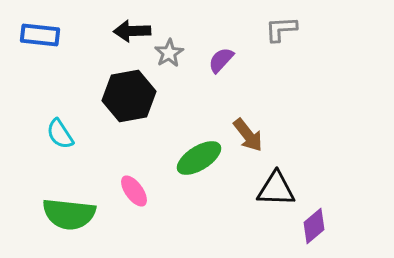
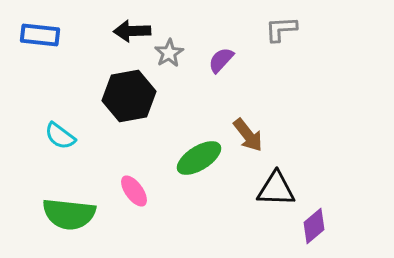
cyan semicircle: moved 2 px down; rotated 20 degrees counterclockwise
